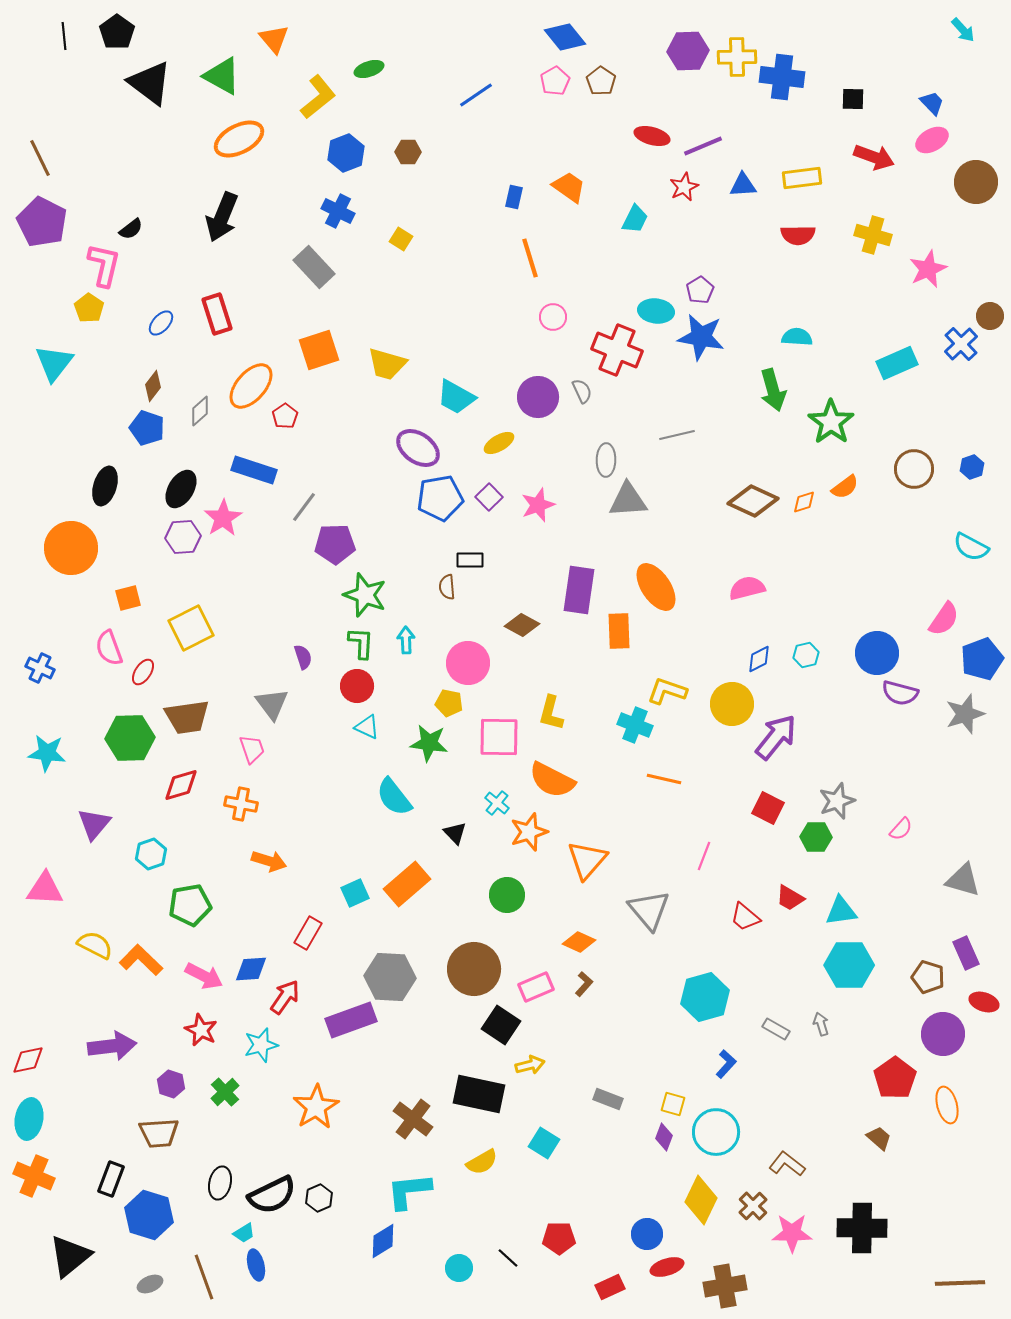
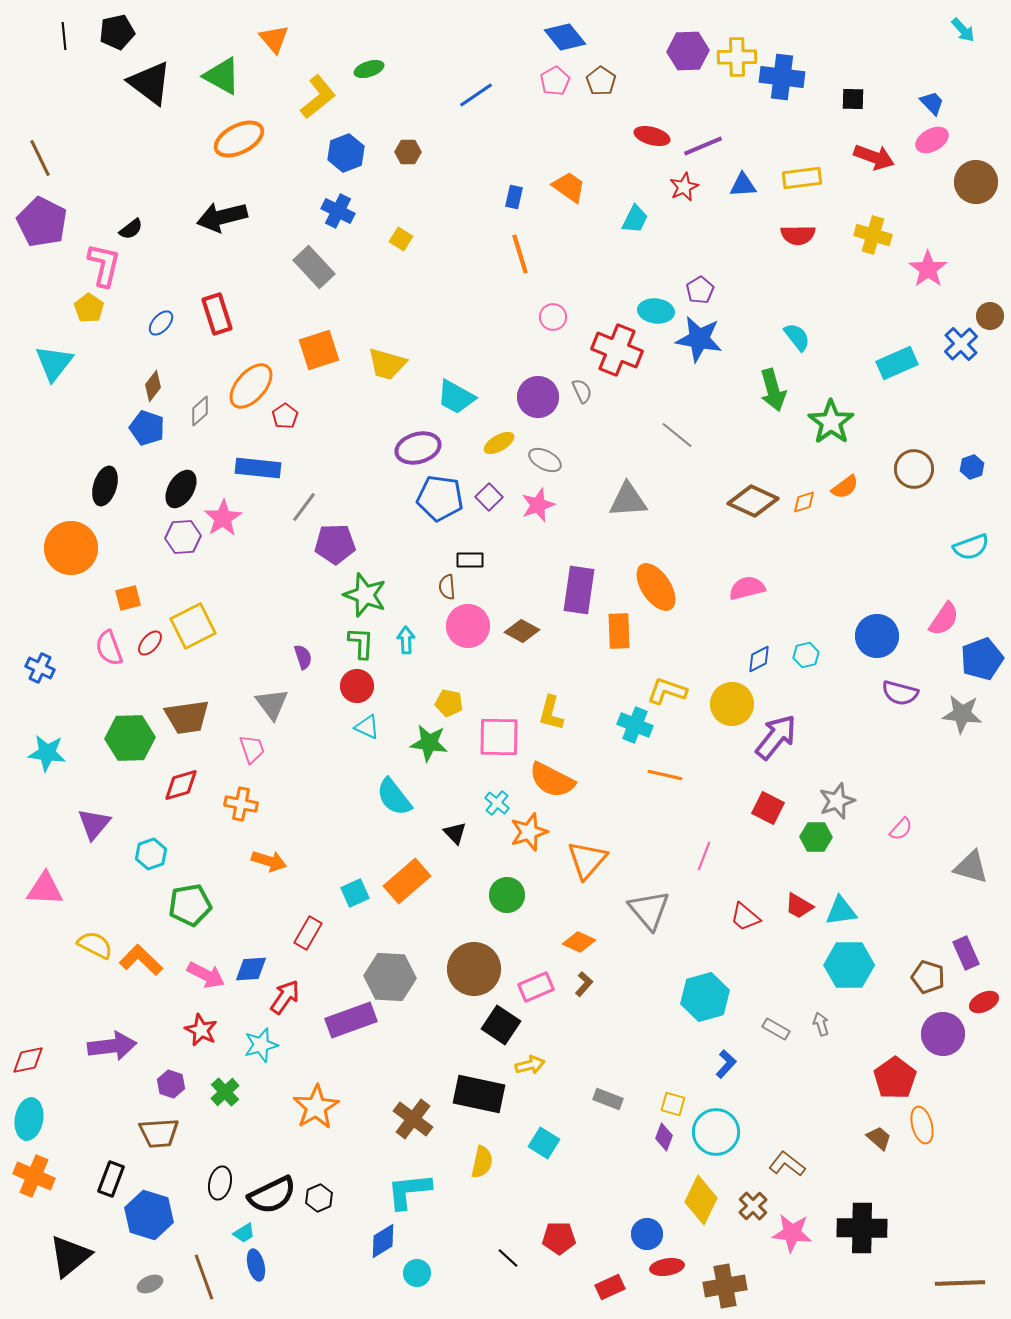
black pentagon at (117, 32): rotated 24 degrees clockwise
black arrow at (222, 217): rotated 54 degrees clockwise
orange line at (530, 258): moved 10 px left, 4 px up
pink star at (928, 269): rotated 12 degrees counterclockwise
blue star at (701, 337): moved 2 px left, 2 px down
cyan semicircle at (797, 337): rotated 48 degrees clockwise
gray line at (677, 435): rotated 52 degrees clockwise
purple ellipse at (418, 448): rotated 51 degrees counterclockwise
gray ellipse at (606, 460): moved 61 px left; rotated 64 degrees counterclockwise
blue rectangle at (254, 470): moved 4 px right, 2 px up; rotated 12 degrees counterclockwise
blue pentagon at (440, 498): rotated 18 degrees clockwise
cyan semicircle at (971, 547): rotated 48 degrees counterclockwise
brown diamond at (522, 625): moved 6 px down
yellow square at (191, 628): moved 2 px right, 2 px up
blue circle at (877, 653): moved 17 px up
pink circle at (468, 663): moved 37 px up
red ellipse at (143, 672): moved 7 px right, 29 px up; rotated 8 degrees clockwise
gray star at (965, 714): moved 3 px left; rotated 24 degrees clockwise
orange line at (664, 779): moved 1 px right, 4 px up
gray triangle at (963, 880): moved 8 px right, 13 px up
orange rectangle at (407, 884): moved 3 px up
red trapezoid at (790, 898): moved 9 px right, 8 px down
pink arrow at (204, 976): moved 2 px right, 1 px up
red ellipse at (984, 1002): rotated 44 degrees counterclockwise
orange ellipse at (947, 1105): moved 25 px left, 20 px down
yellow semicircle at (482, 1162): rotated 48 degrees counterclockwise
pink star at (792, 1233): rotated 6 degrees clockwise
red ellipse at (667, 1267): rotated 8 degrees clockwise
cyan circle at (459, 1268): moved 42 px left, 5 px down
